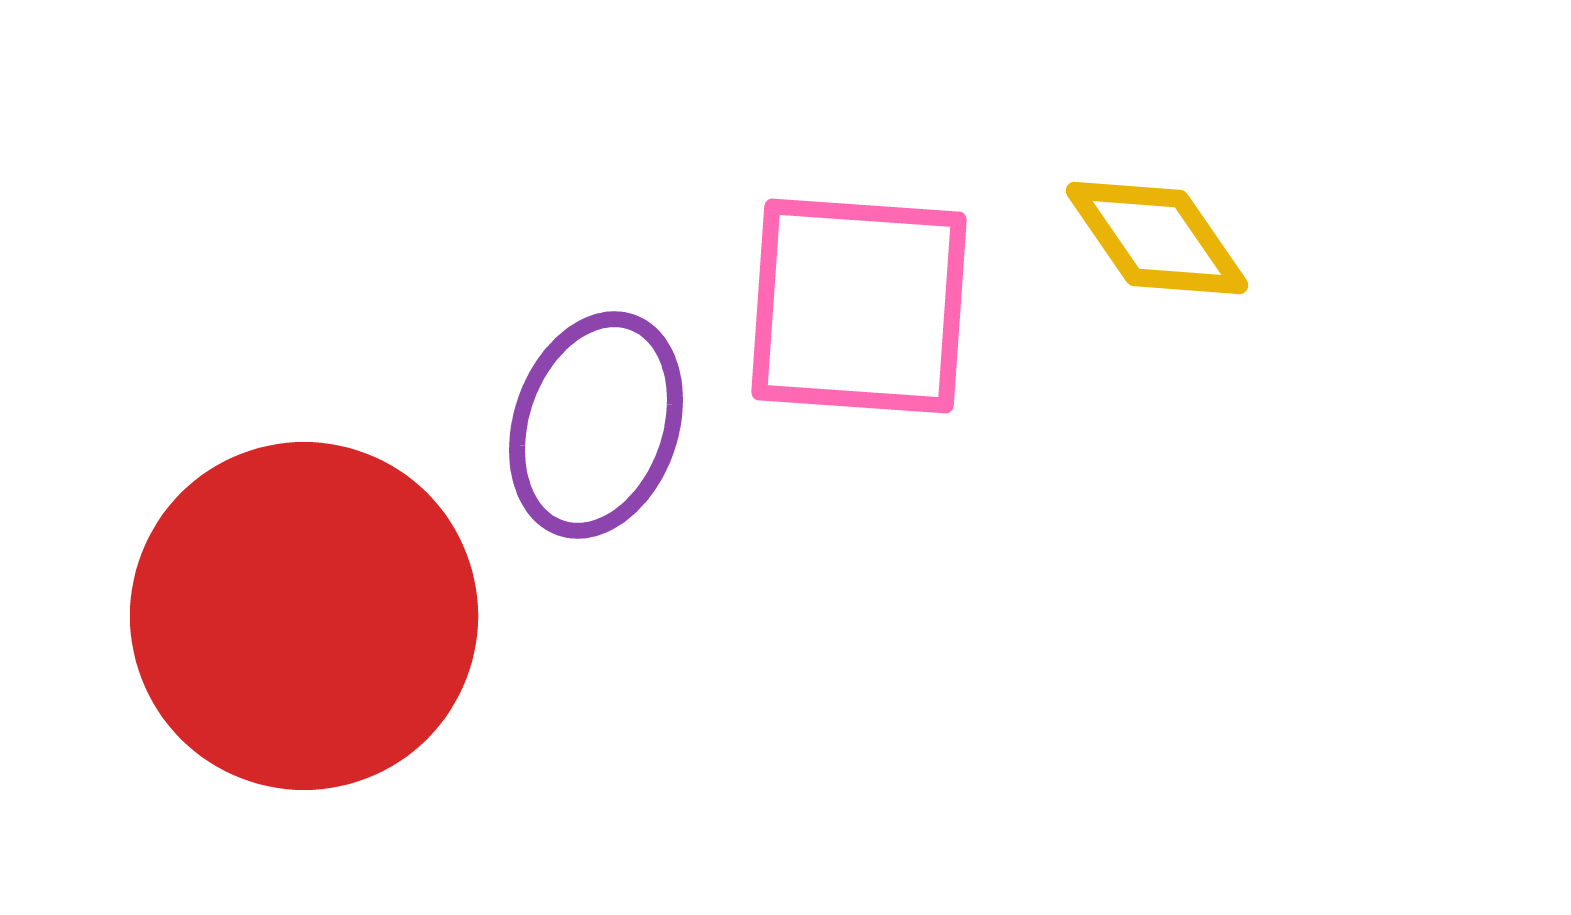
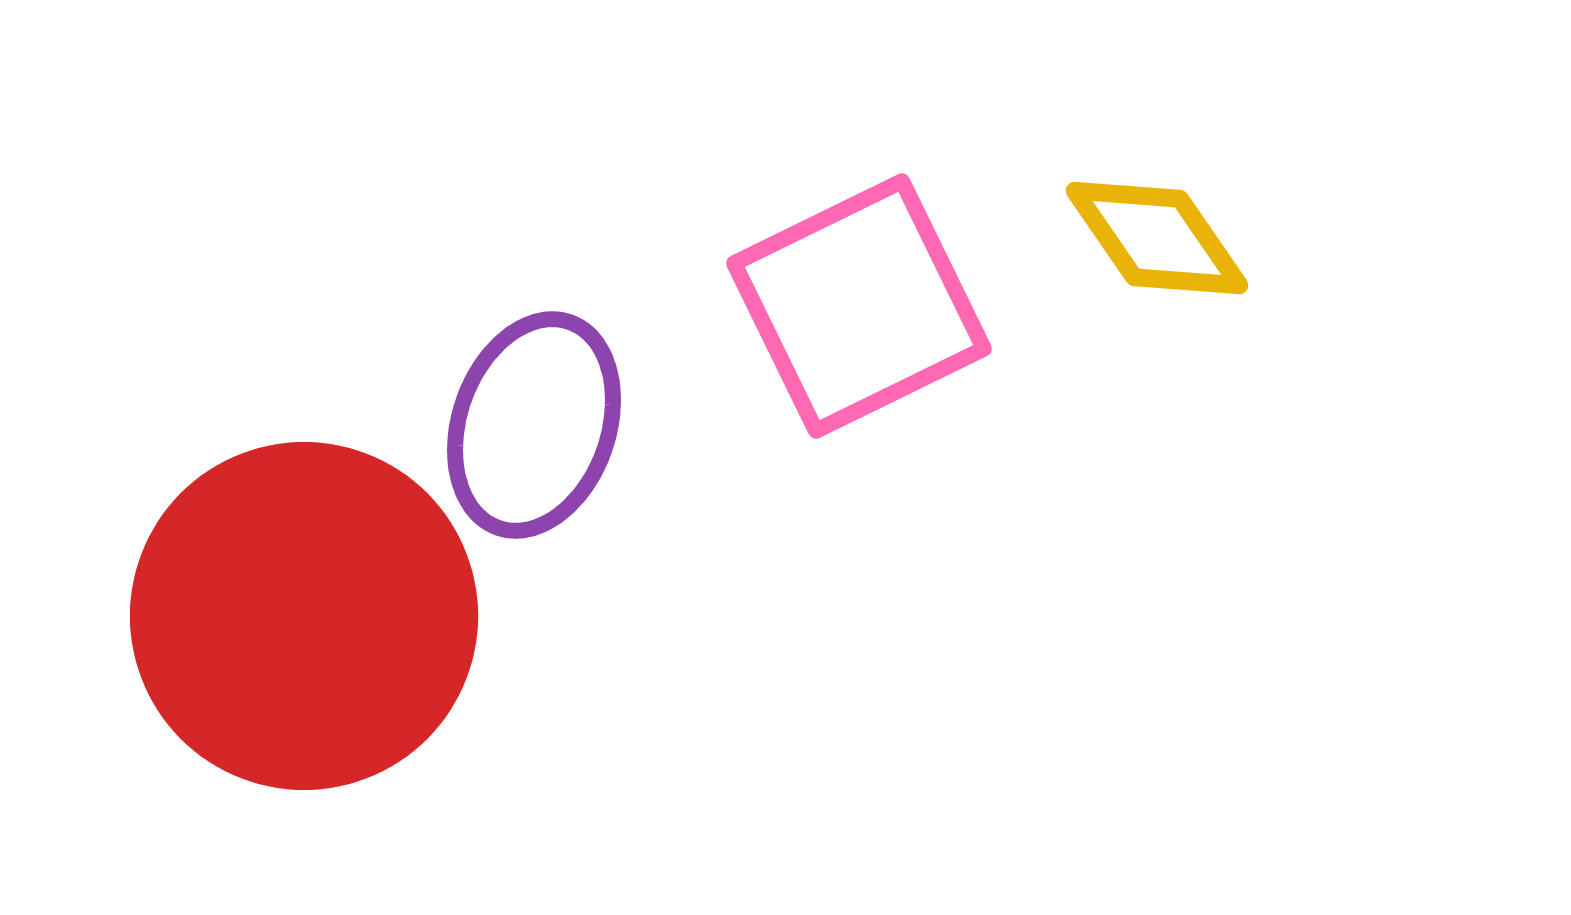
pink square: rotated 30 degrees counterclockwise
purple ellipse: moved 62 px left
